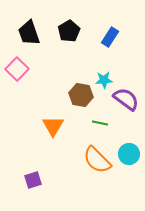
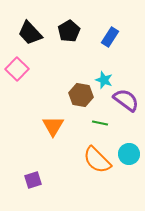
black trapezoid: moved 1 px right; rotated 24 degrees counterclockwise
cyan star: rotated 24 degrees clockwise
purple semicircle: moved 1 px down
